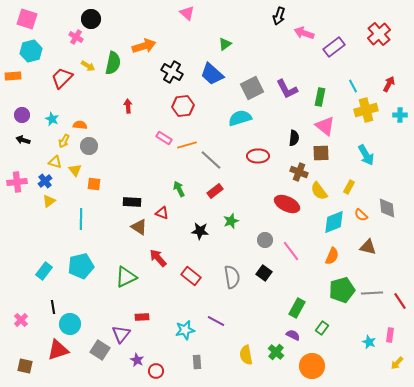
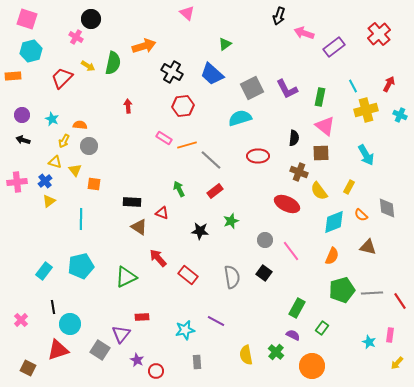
cyan cross at (400, 115): rotated 24 degrees clockwise
red rectangle at (191, 276): moved 3 px left, 1 px up
brown square at (25, 366): moved 3 px right, 2 px down; rotated 14 degrees clockwise
